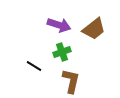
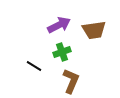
purple arrow: rotated 45 degrees counterclockwise
brown trapezoid: moved 1 px down; rotated 30 degrees clockwise
brown L-shape: rotated 10 degrees clockwise
